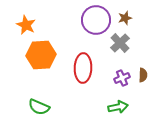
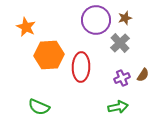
orange star: moved 2 px down
orange hexagon: moved 8 px right
red ellipse: moved 2 px left, 1 px up
brown semicircle: rotated 32 degrees clockwise
